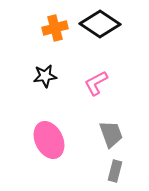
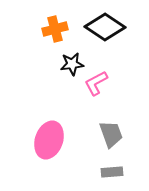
black diamond: moved 5 px right, 3 px down
orange cross: moved 1 px down
black star: moved 27 px right, 12 px up
pink ellipse: rotated 45 degrees clockwise
gray rectangle: moved 3 px left, 1 px down; rotated 70 degrees clockwise
